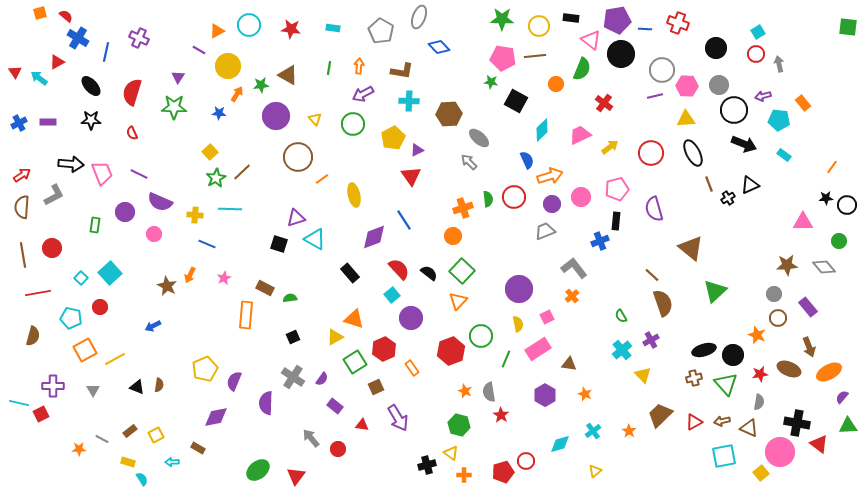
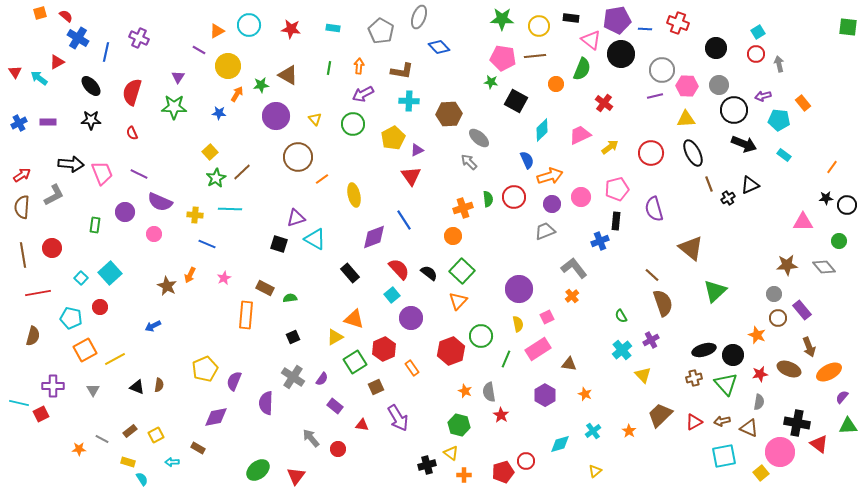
purple rectangle at (808, 307): moved 6 px left, 3 px down
